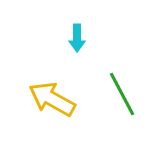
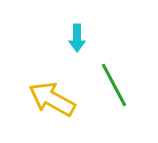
green line: moved 8 px left, 9 px up
